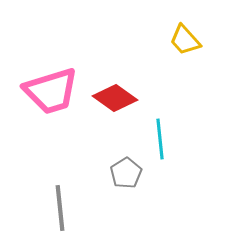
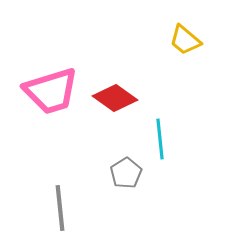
yellow trapezoid: rotated 8 degrees counterclockwise
